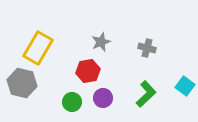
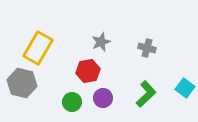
cyan square: moved 2 px down
